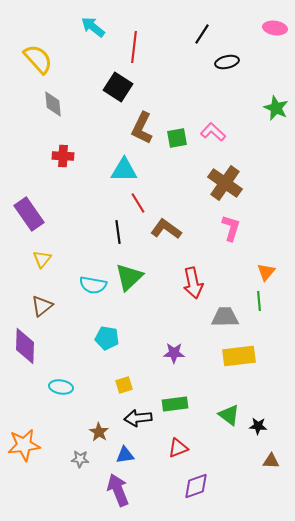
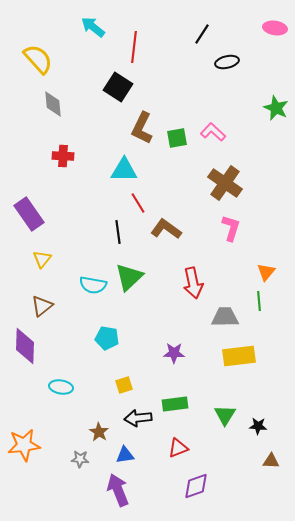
green triangle at (229, 415): moved 4 px left; rotated 25 degrees clockwise
